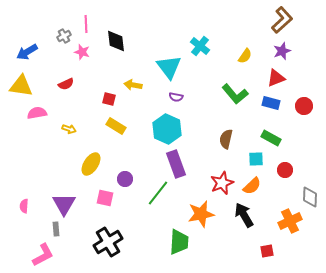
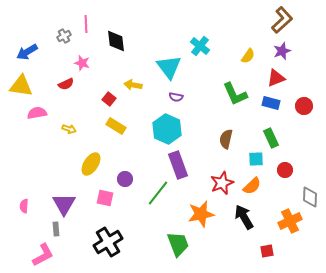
pink star at (82, 52): moved 11 px down
yellow semicircle at (245, 56): moved 3 px right
green L-shape at (235, 94): rotated 16 degrees clockwise
red square at (109, 99): rotated 24 degrees clockwise
green rectangle at (271, 138): rotated 36 degrees clockwise
purple rectangle at (176, 164): moved 2 px right, 1 px down
black arrow at (244, 215): moved 2 px down
green trapezoid at (179, 242): moved 1 px left, 2 px down; rotated 24 degrees counterclockwise
